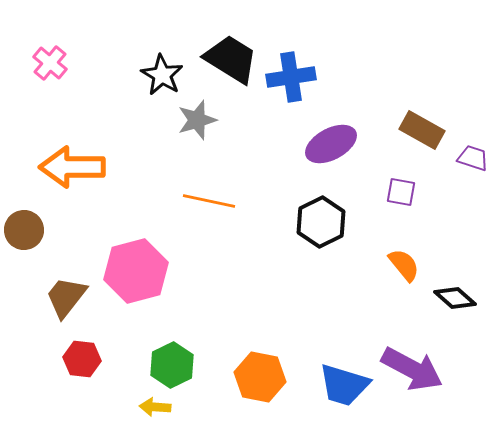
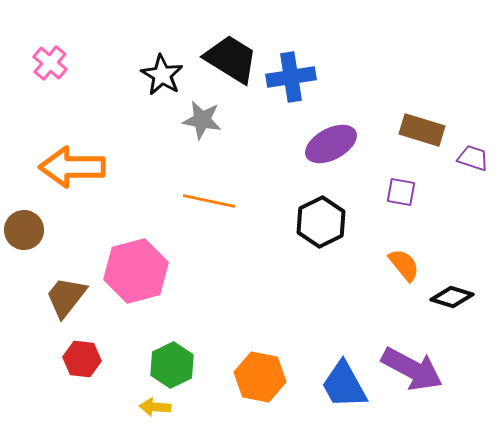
gray star: moved 5 px right; rotated 27 degrees clockwise
brown rectangle: rotated 12 degrees counterclockwise
black diamond: moved 3 px left, 1 px up; rotated 24 degrees counterclockwise
blue trapezoid: rotated 44 degrees clockwise
